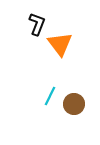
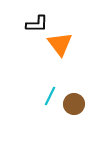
black L-shape: rotated 70 degrees clockwise
